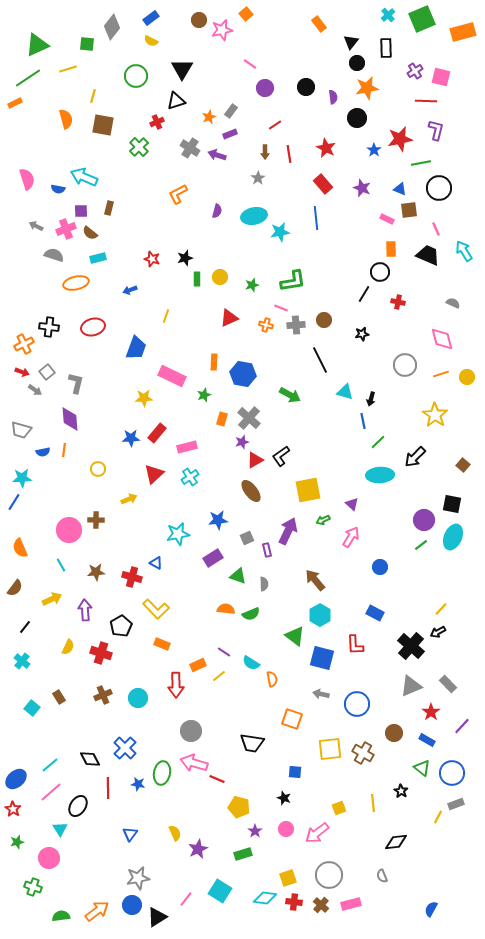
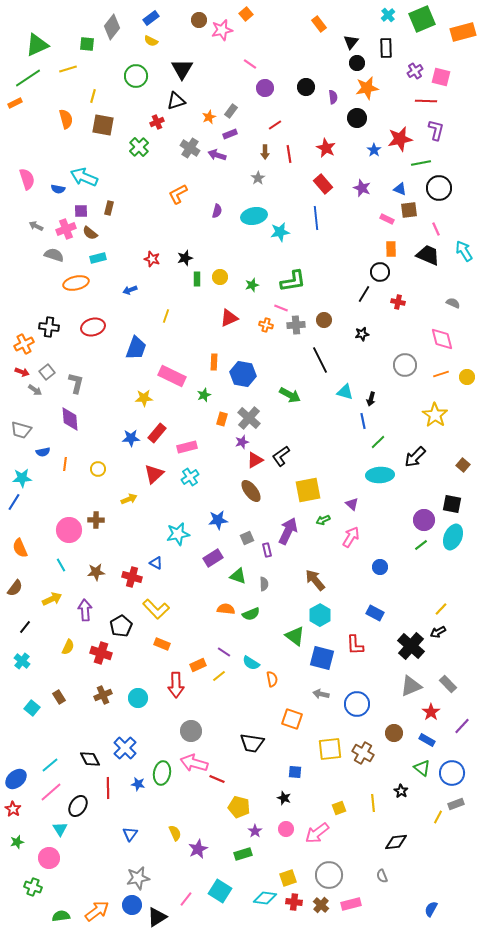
orange line at (64, 450): moved 1 px right, 14 px down
